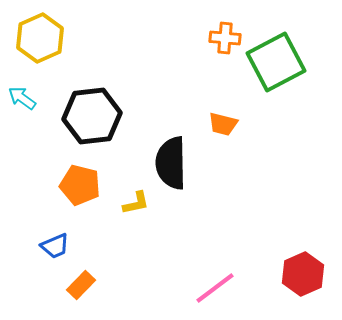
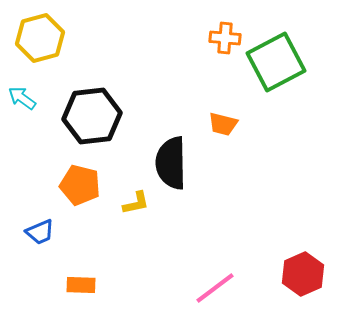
yellow hexagon: rotated 9 degrees clockwise
blue trapezoid: moved 15 px left, 14 px up
orange rectangle: rotated 48 degrees clockwise
